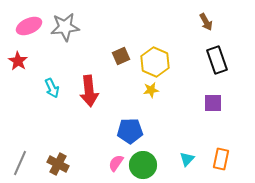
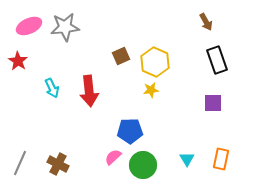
cyan triangle: rotated 14 degrees counterclockwise
pink semicircle: moved 3 px left, 6 px up; rotated 12 degrees clockwise
